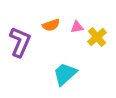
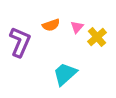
pink triangle: rotated 40 degrees counterclockwise
